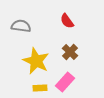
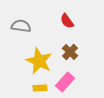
yellow star: moved 3 px right
